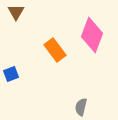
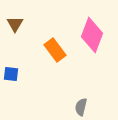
brown triangle: moved 1 px left, 12 px down
blue square: rotated 28 degrees clockwise
